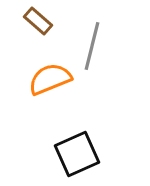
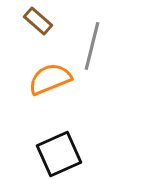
black square: moved 18 px left
